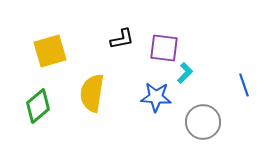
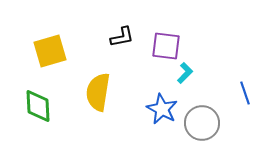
black L-shape: moved 2 px up
purple square: moved 2 px right, 2 px up
blue line: moved 1 px right, 8 px down
yellow semicircle: moved 6 px right, 1 px up
blue star: moved 6 px right, 12 px down; rotated 24 degrees clockwise
green diamond: rotated 52 degrees counterclockwise
gray circle: moved 1 px left, 1 px down
